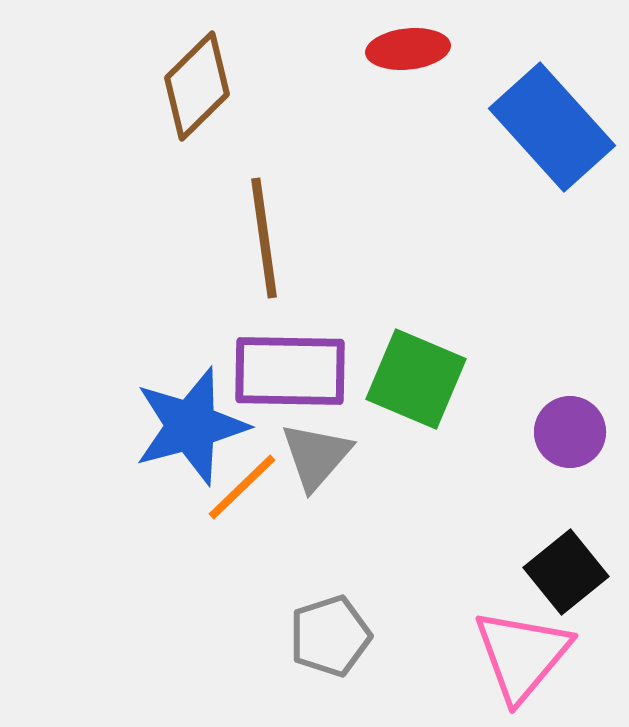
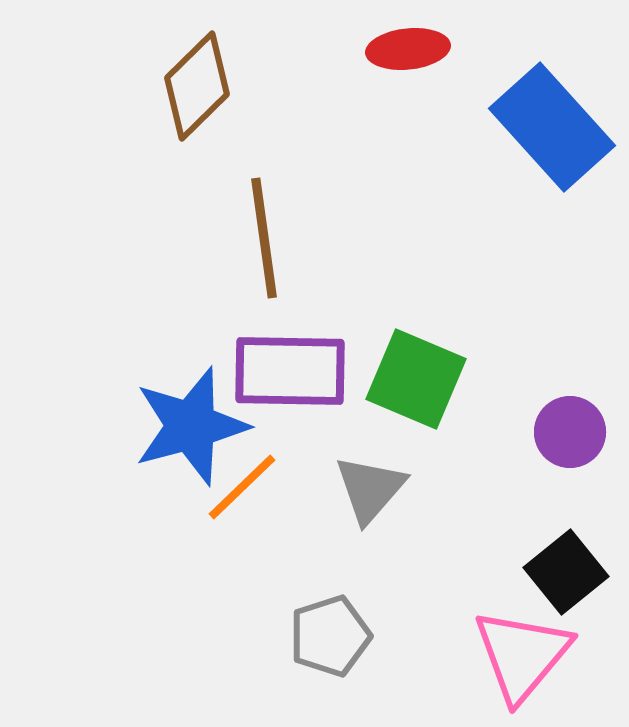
gray triangle: moved 54 px right, 33 px down
